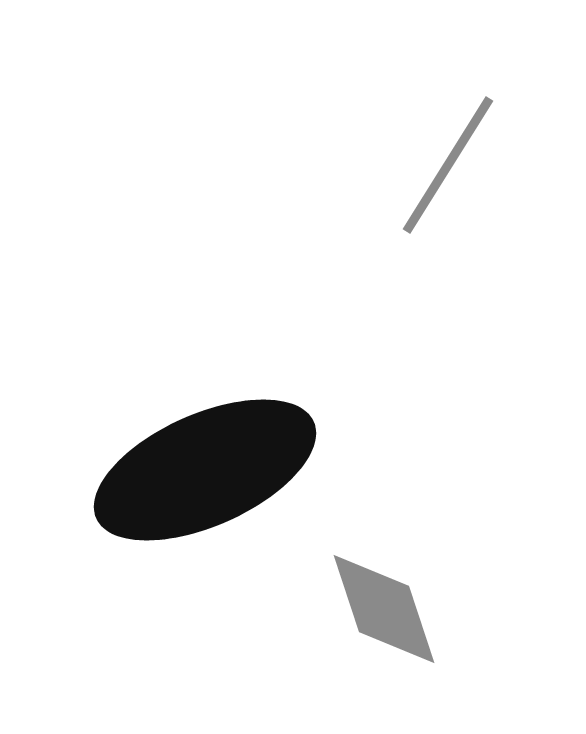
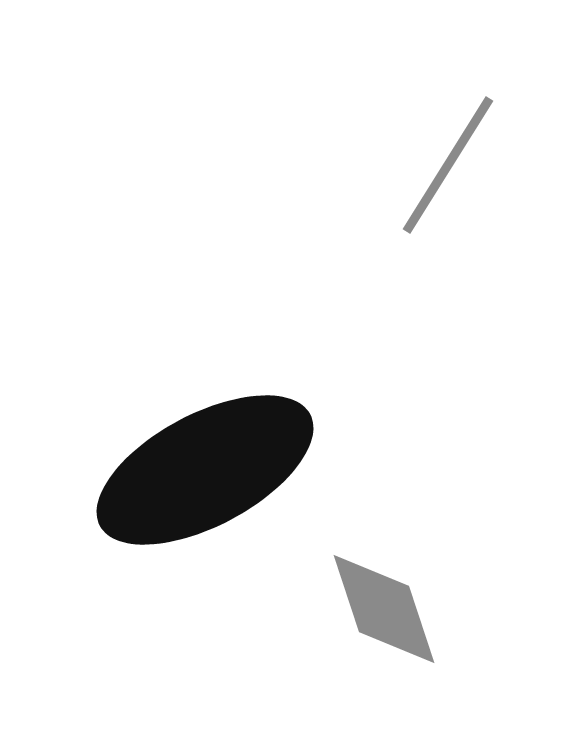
black ellipse: rotated 4 degrees counterclockwise
